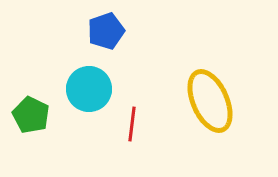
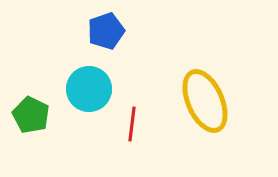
yellow ellipse: moved 5 px left
